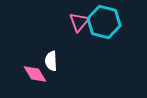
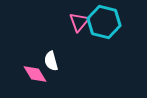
white semicircle: rotated 12 degrees counterclockwise
